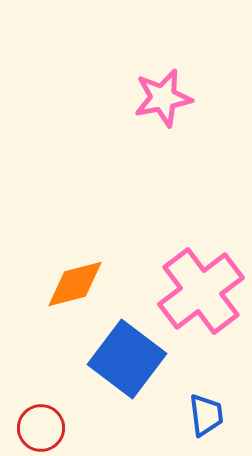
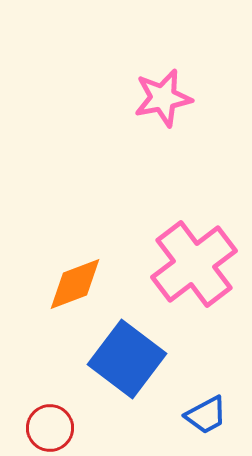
orange diamond: rotated 6 degrees counterclockwise
pink cross: moved 7 px left, 27 px up
blue trapezoid: rotated 69 degrees clockwise
red circle: moved 9 px right
